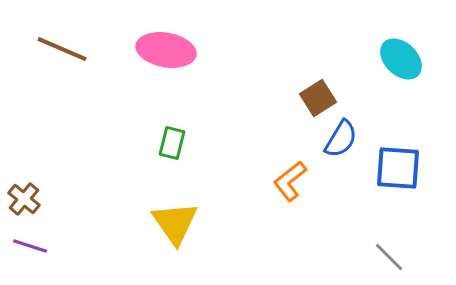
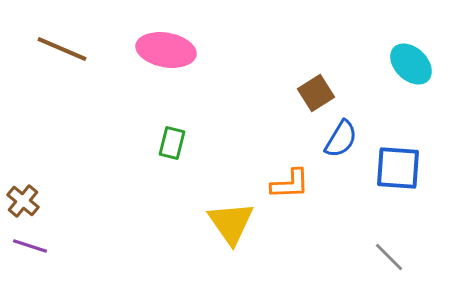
cyan ellipse: moved 10 px right, 5 px down
brown square: moved 2 px left, 5 px up
orange L-shape: moved 3 px down; rotated 144 degrees counterclockwise
brown cross: moved 1 px left, 2 px down
yellow triangle: moved 56 px right
